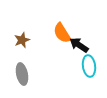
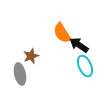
brown star: moved 9 px right, 16 px down
cyan ellipse: moved 4 px left; rotated 15 degrees counterclockwise
gray ellipse: moved 2 px left
